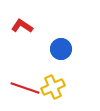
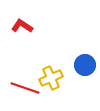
blue circle: moved 24 px right, 16 px down
yellow cross: moved 2 px left, 9 px up
